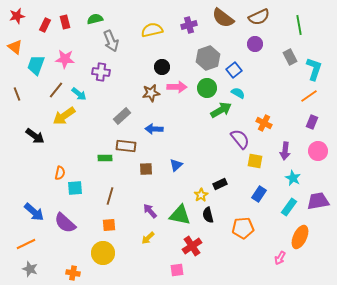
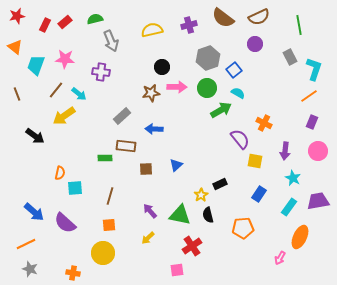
red rectangle at (65, 22): rotated 64 degrees clockwise
